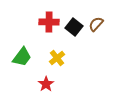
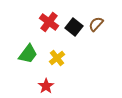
red cross: rotated 36 degrees clockwise
green trapezoid: moved 6 px right, 3 px up
red star: moved 2 px down
